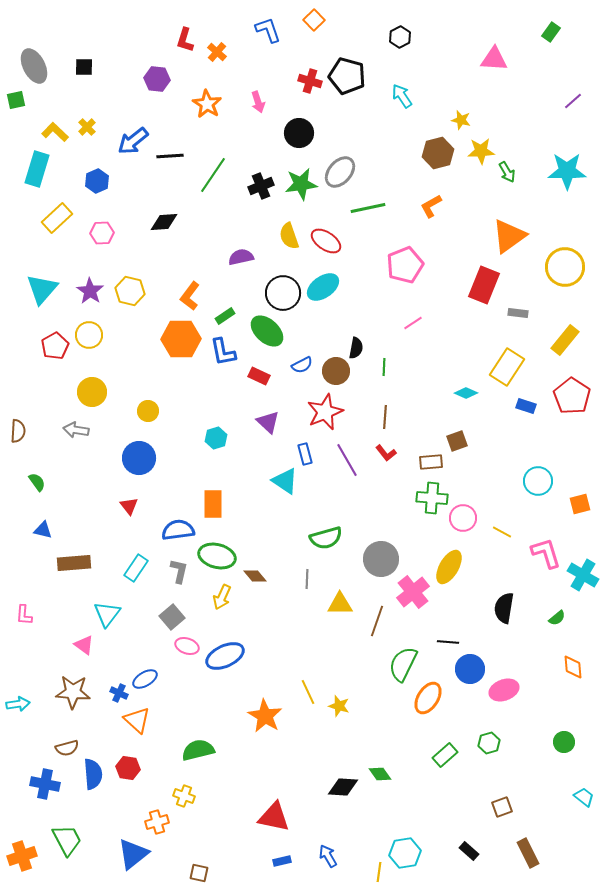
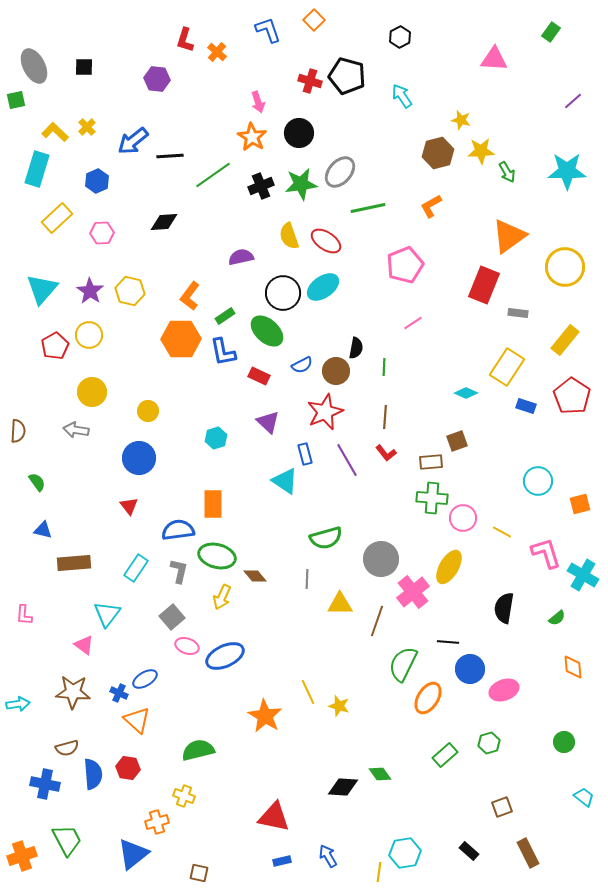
orange star at (207, 104): moved 45 px right, 33 px down
green line at (213, 175): rotated 21 degrees clockwise
